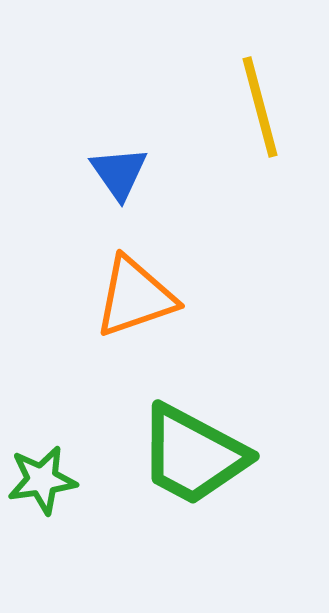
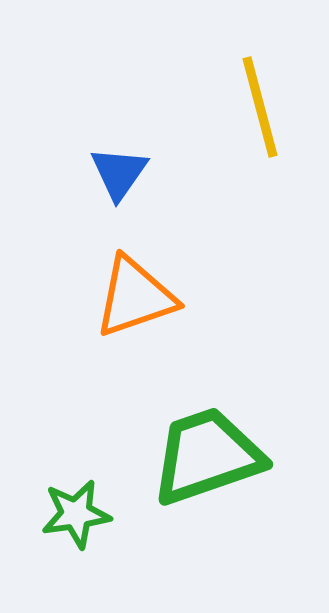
blue triangle: rotated 10 degrees clockwise
green trapezoid: moved 14 px right, 1 px down; rotated 133 degrees clockwise
green star: moved 34 px right, 34 px down
